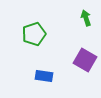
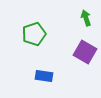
purple square: moved 8 px up
